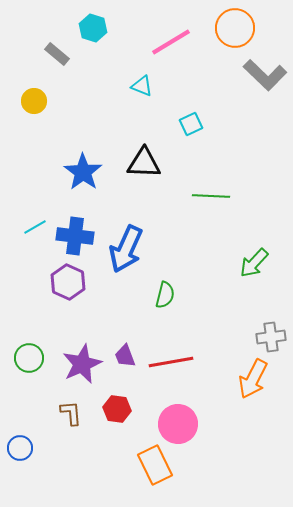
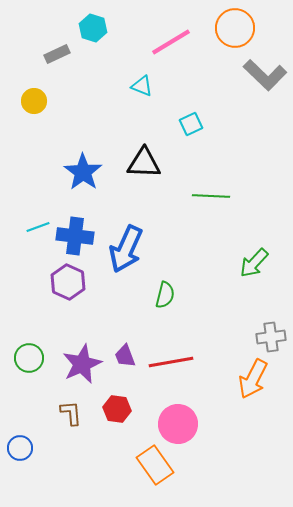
gray rectangle: rotated 65 degrees counterclockwise
cyan line: moved 3 px right; rotated 10 degrees clockwise
orange rectangle: rotated 9 degrees counterclockwise
